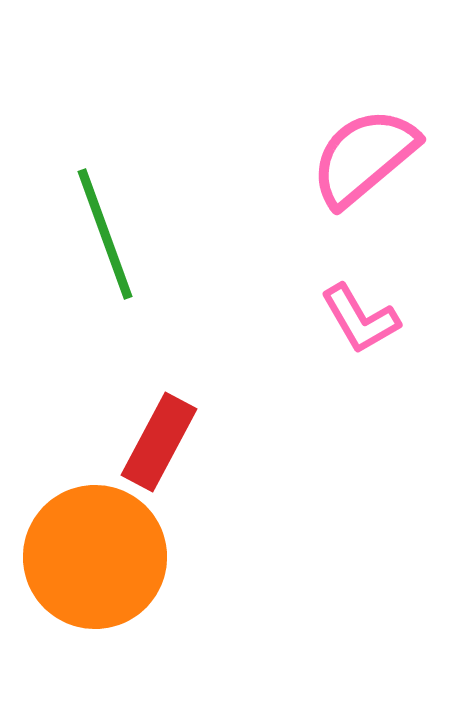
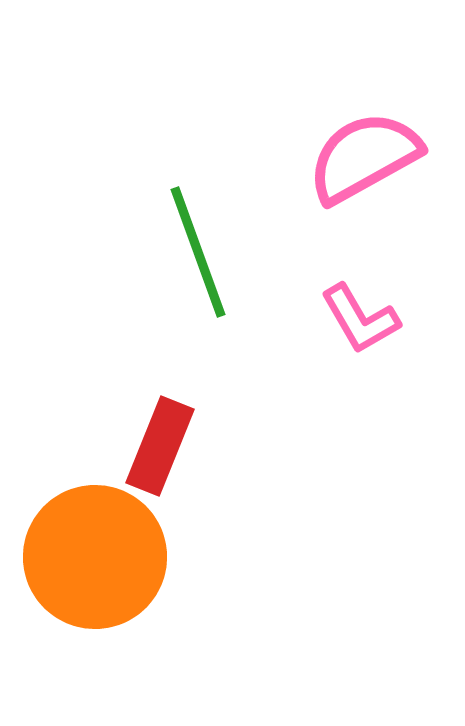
pink semicircle: rotated 11 degrees clockwise
green line: moved 93 px right, 18 px down
red rectangle: moved 1 px right, 4 px down; rotated 6 degrees counterclockwise
